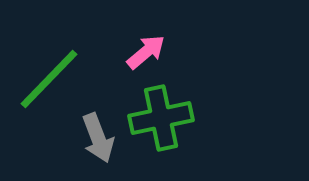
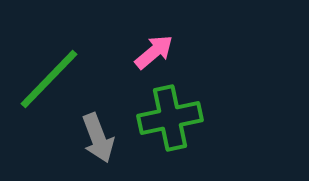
pink arrow: moved 8 px right
green cross: moved 9 px right
